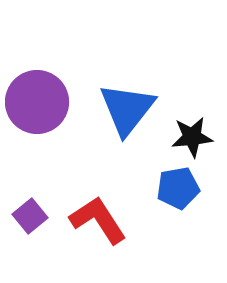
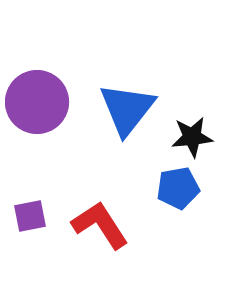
purple square: rotated 28 degrees clockwise
red L-shape: moved 2 px right, 5 px down
